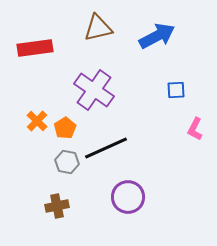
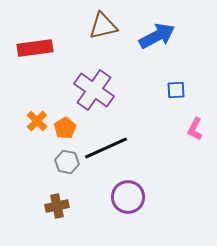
brown triangle: moved 5 px right, 2 px up
